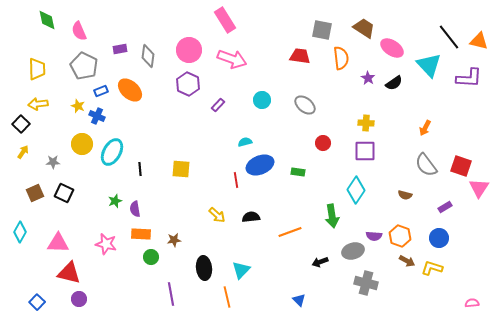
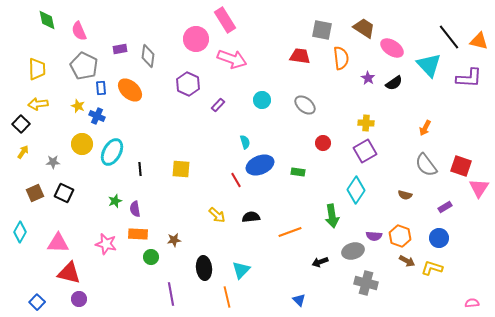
pink circle at (189, 50): moved 7 px right, 11 px up
blue rectangle at (101, 91): moved 3 px up; rotated 72 degrees counterclockwise
cyan semicircle at (245, 142): rotated 88 degrees clockwise
purple square at (365, 151): rotated 30 degrees counterclockwise
red line at (236, 180): rotated 21 degrees counterclockwise
orange rectangle at (141, 234): moved 3 px left
